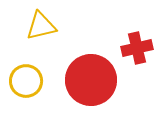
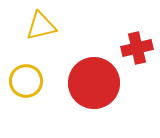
red circle: moved 3 px right, 3 px down
